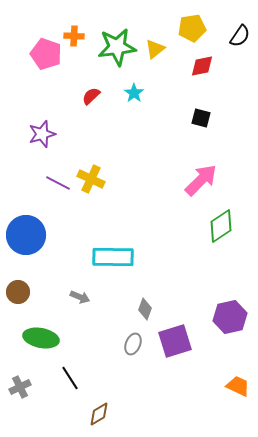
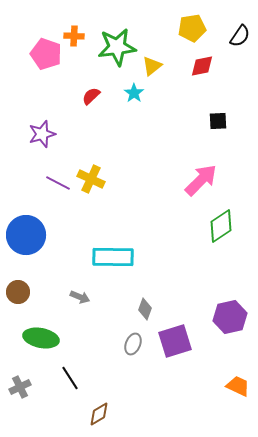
yellow triangle: moved 3 px left, 17 px down
black square: moved 17 px right, 3 px down; rotated 18 degrees counterclockwise
